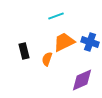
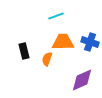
orange trapezoid: moved 1 px left; rotated 25 degrees clockwise
